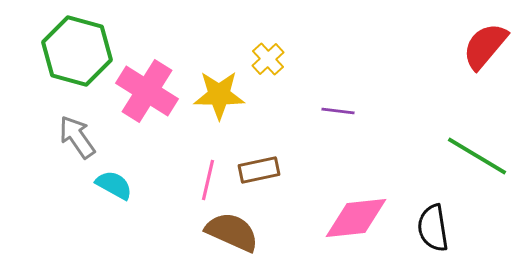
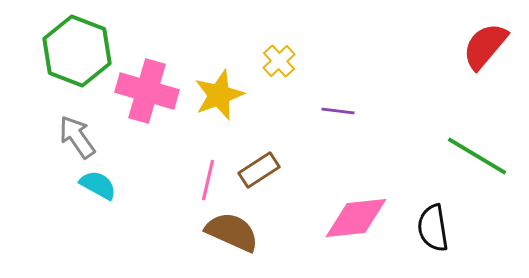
green hexagon: rotated 6 degrees clockwise
yellow cross: moved 11 px right, 2 px down
pink cross: rotated 16 degrees counterclockwise
yellow star: rotated 21 degrees counterclockwise
brown rectangle: rotated 21 degrees counterclockwise
cyan semicircle: moved 16 px left
